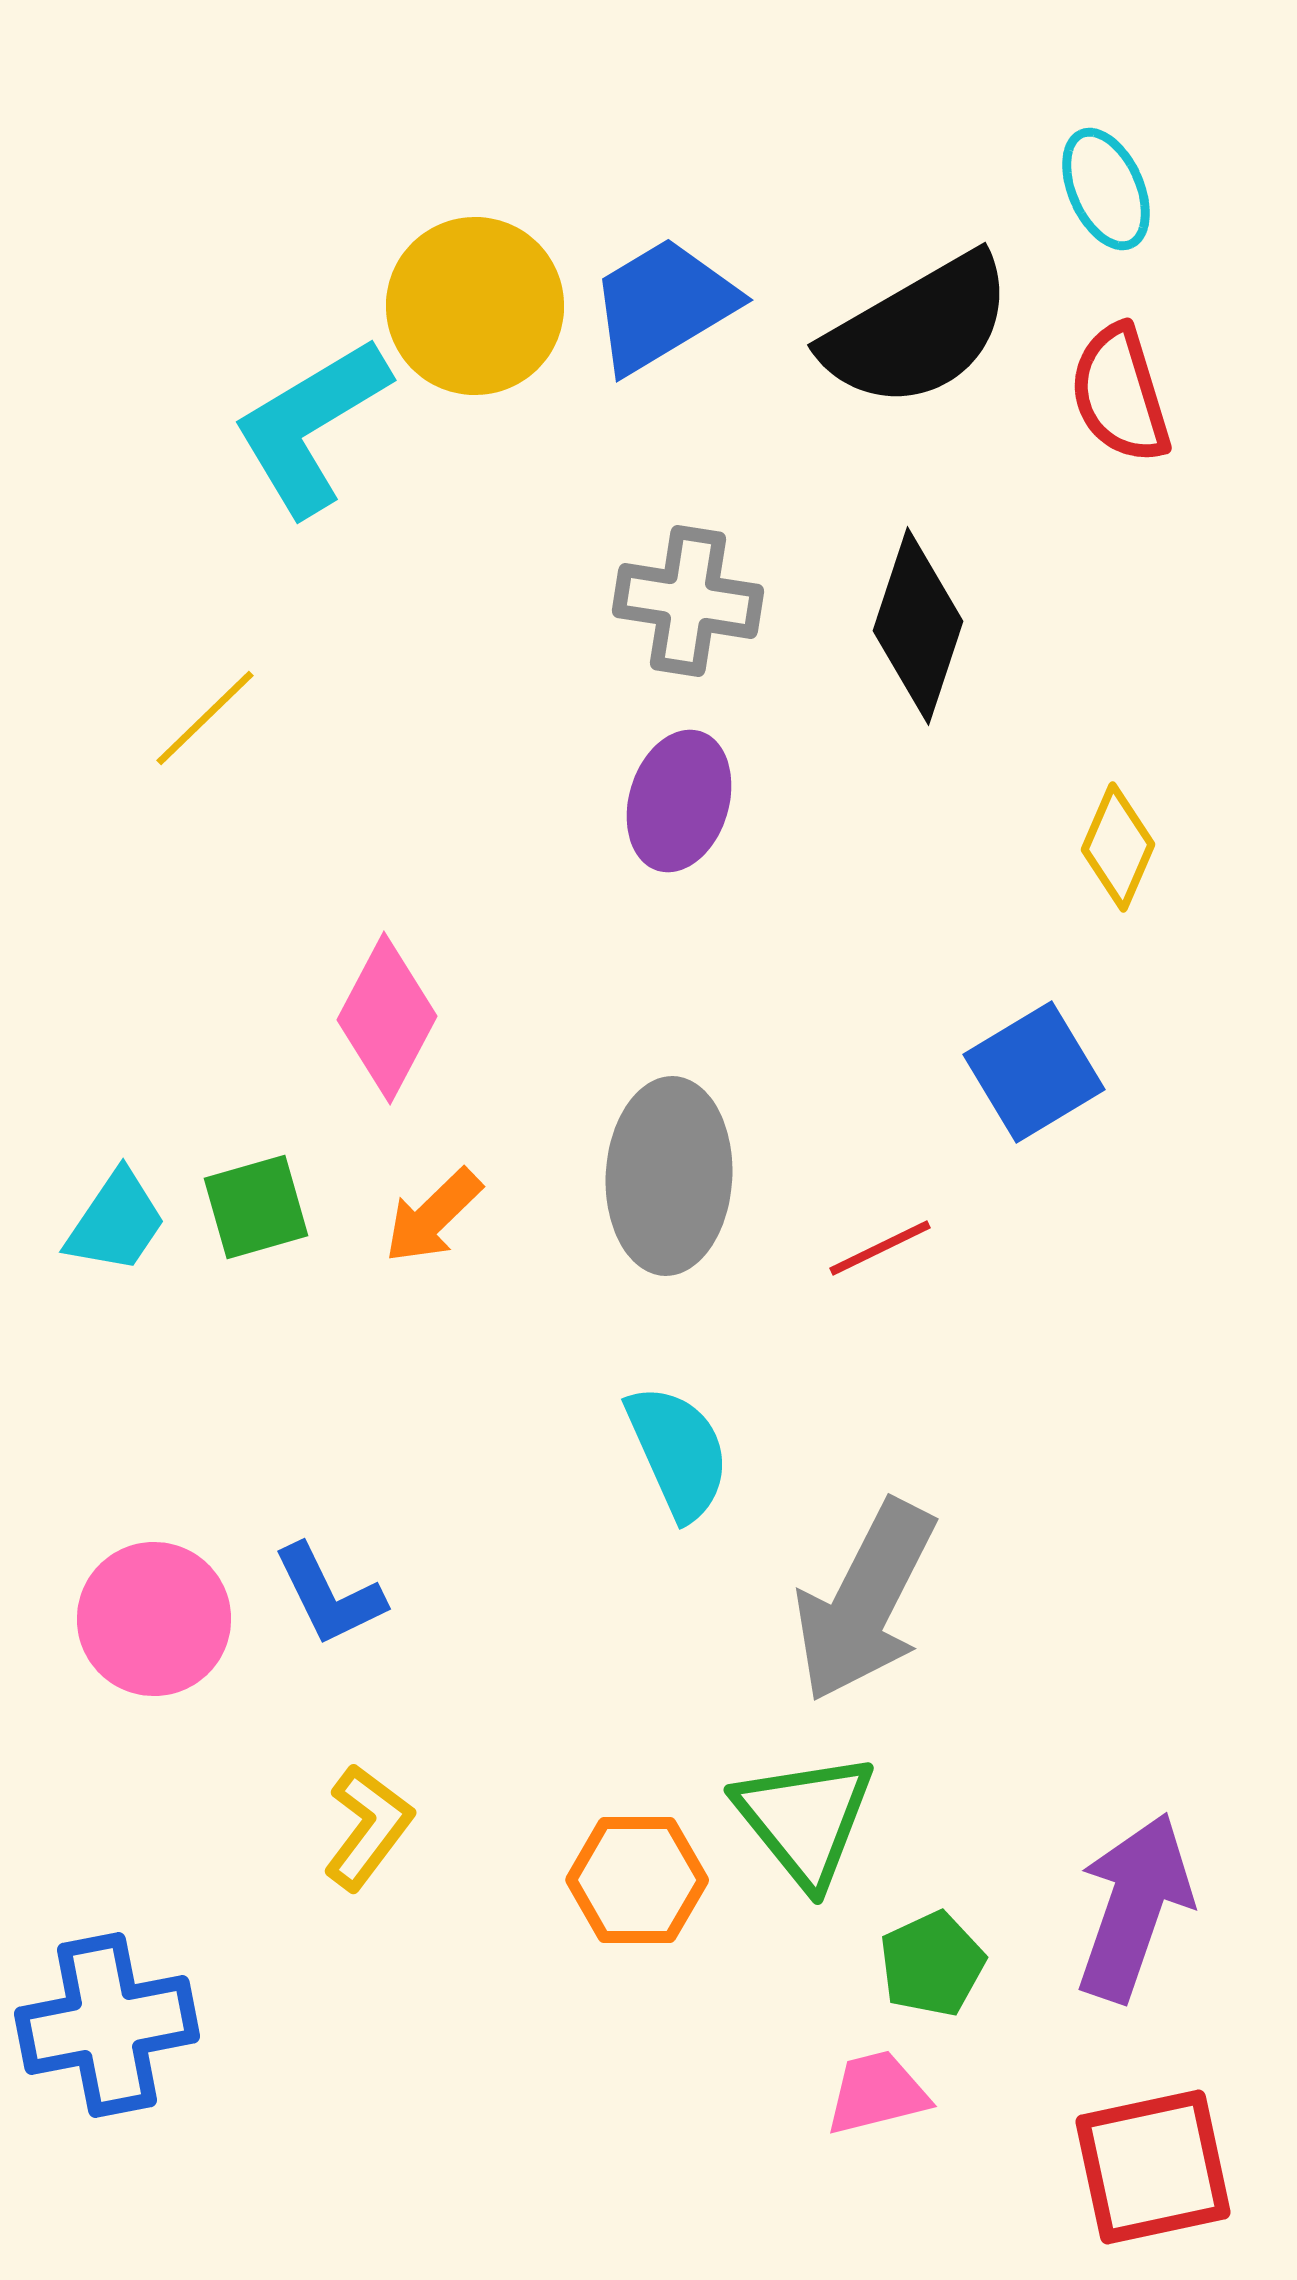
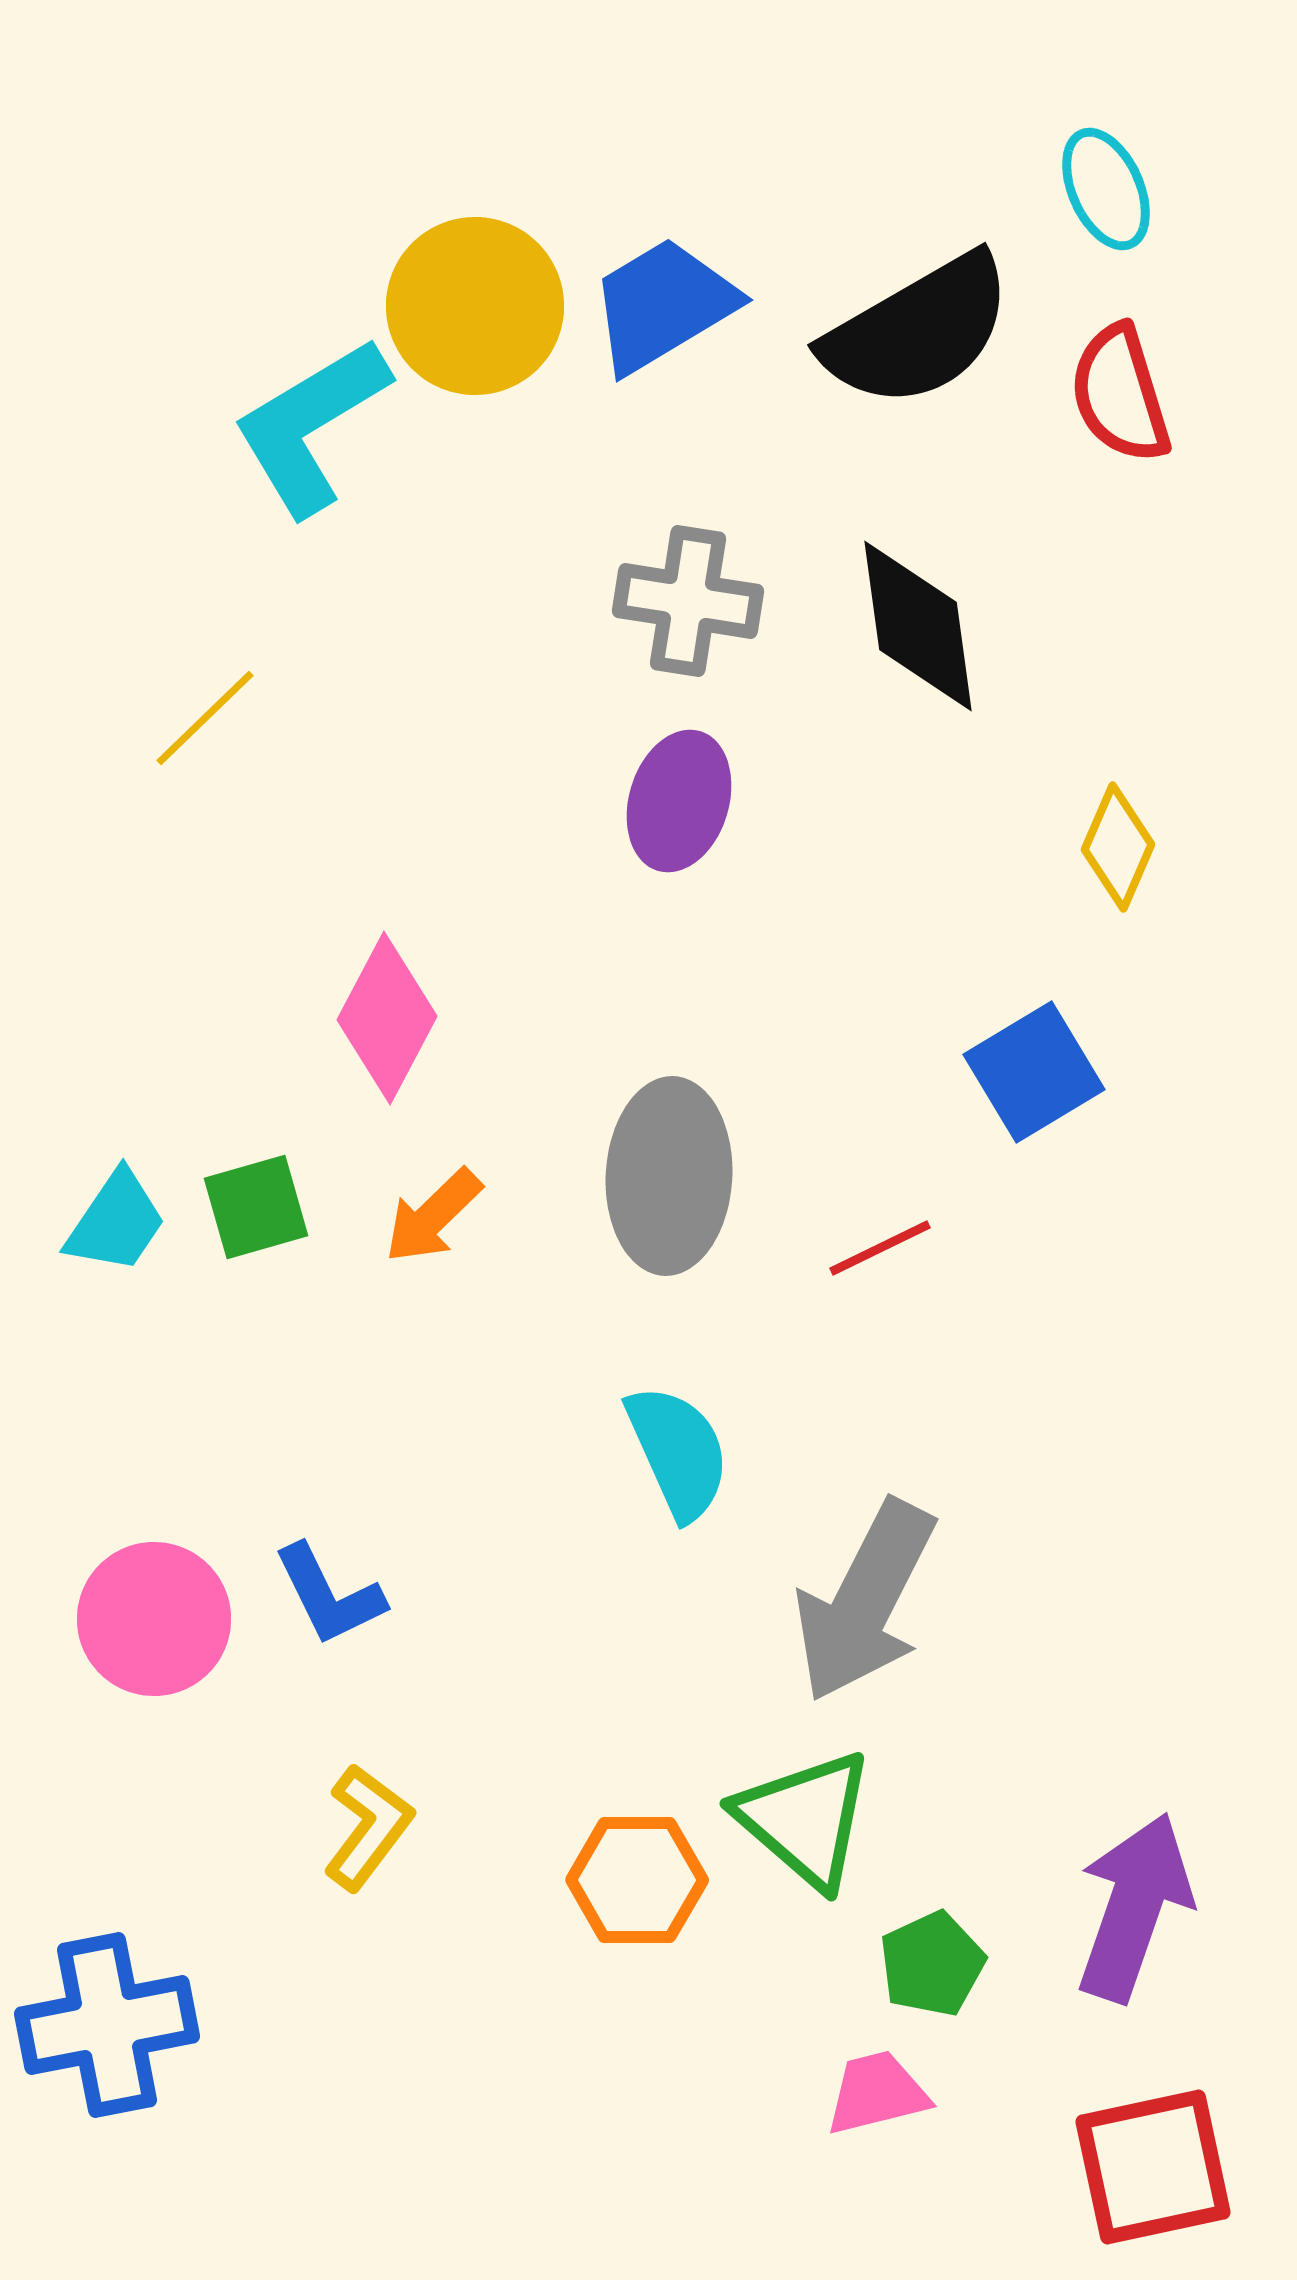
black diamond: rotated 26 degrees counterclockwise
green triangle: rotated 10 degrees counterclockwise
